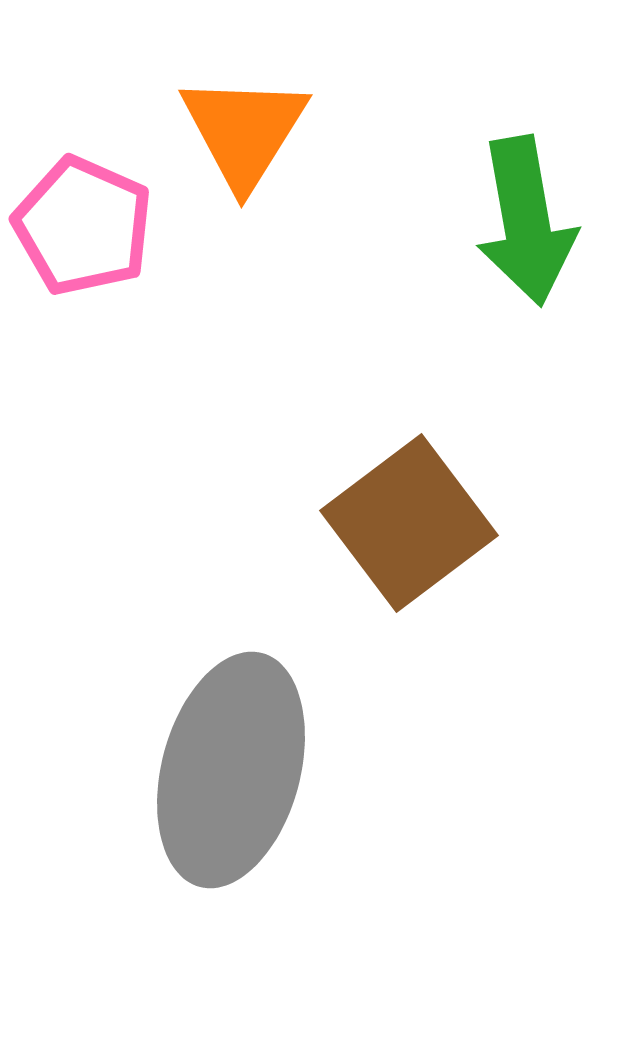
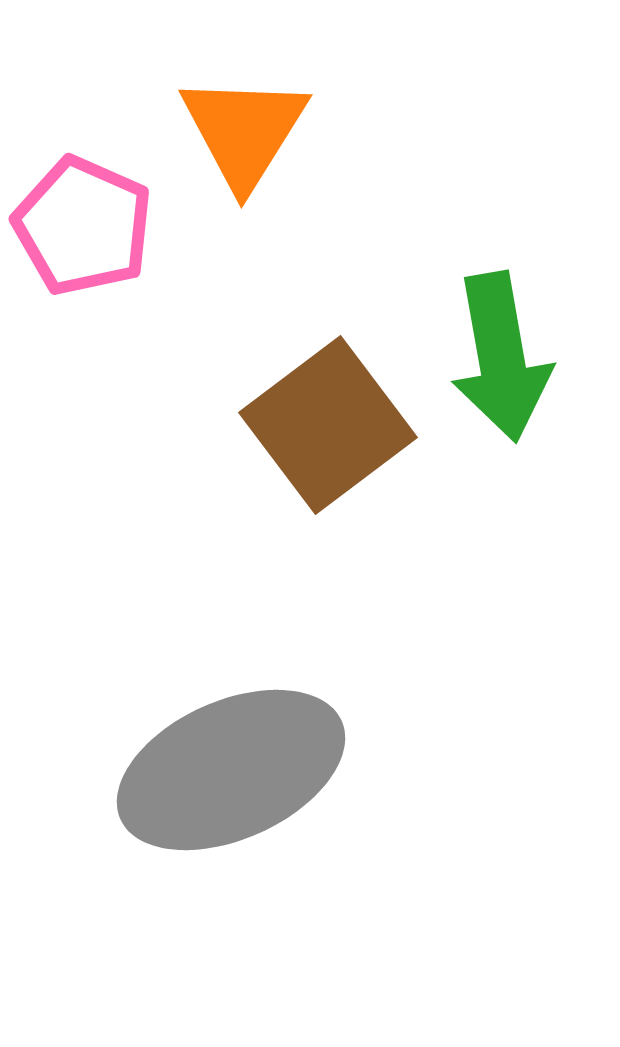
green arrow: moved 25 px left, 136 px down
brown square: moved 81 px left, 98 px up
gray ellipse: rotated 51 degrees clockwise
